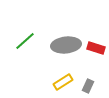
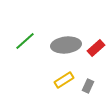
red rectangle: rotated 60 degrees counterclockwise
yellow rectangle: moved 1 px right, 2 px up
